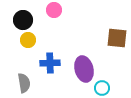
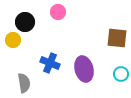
pink circle: moved 4 px right, 2 px down
black circle: moved 2 px right, 2 px down
yellow circle: moved 15 px left
blue cross: rotated 24 degrees clockwise
cyan circle: moved 19 px right, 14 px up
